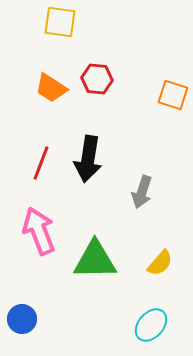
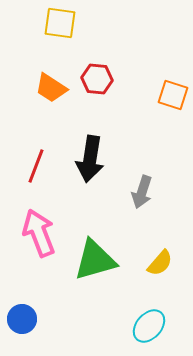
yellow square: moved 1 px down
black arrow: moved 2 px right
red line: moved 5 px left, 3 px down
pink arrow: moved 2 px down
green triangle: rotated 15 degrees counterclockwise
cyan ellipse: moved 2 px left, 1 px down
